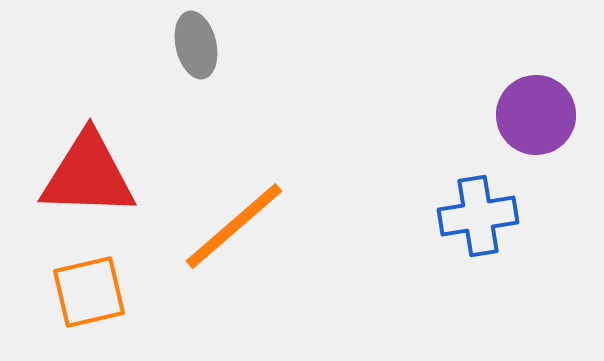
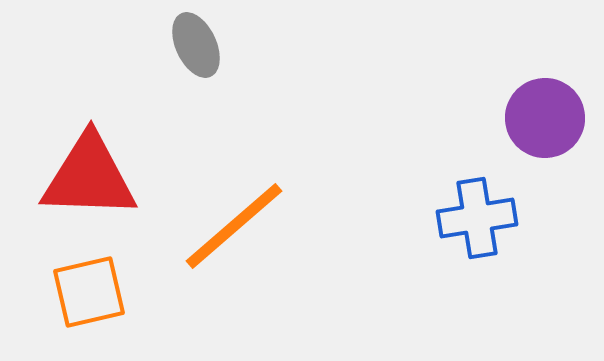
gray ellipse: rotated 12 degrees counterclockwise
purple circle: moved 9 px right, 3 px down
red triangle: moved 1 px right, 2 px down
blue cross: moved 1 px left, 2 px down
